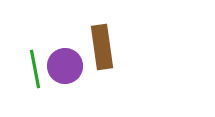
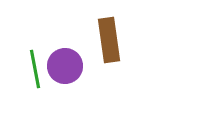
brown rectangle: moved 7 px right, 7 px up
